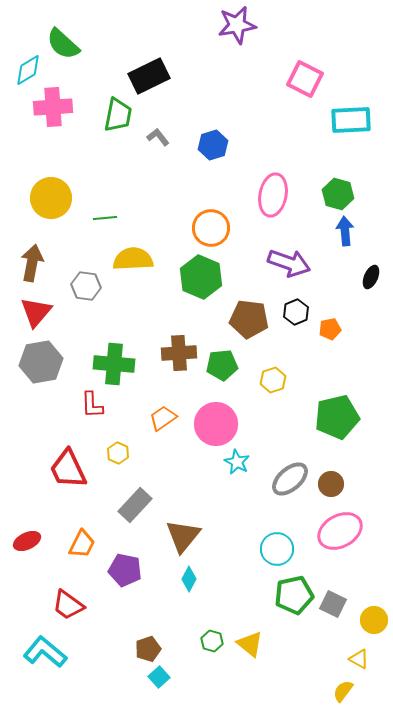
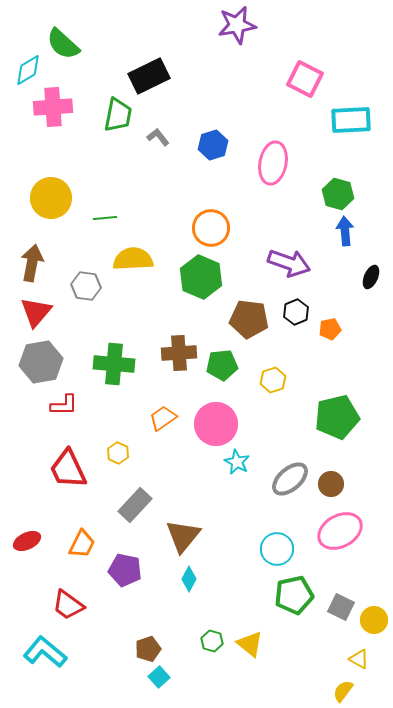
pink ellipse at (273, 195): moved 32 px up
red L-shape at (92, 405): moved 28 px left; rotated 88 degrees counterclockwise
gray square at (333, 604): moved 8 px right, 3 px down
